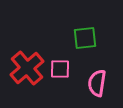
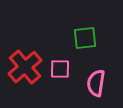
red cross: moved 2 px left, 1 px up
pink semicircle: moved 1 px left
